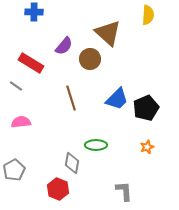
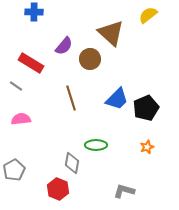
yellow semicircle: rotated 132 degrees counterclockwise
brown triangle: moved 3 px right
pink semicircle: moved 3 px up
gray L-shape: rotated 70 degrees counterclockwise
